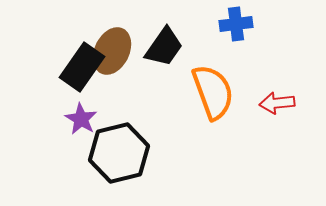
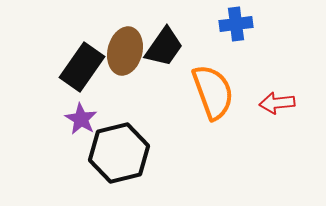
brown ellipse: moved 13 px right; rotated 12 degrees counterclockwise
